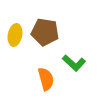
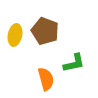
brown pentagon: moved 1 px up; rotated 12 degrees clockwise
green L-shape: rotated 55 degrees counterclockwise
